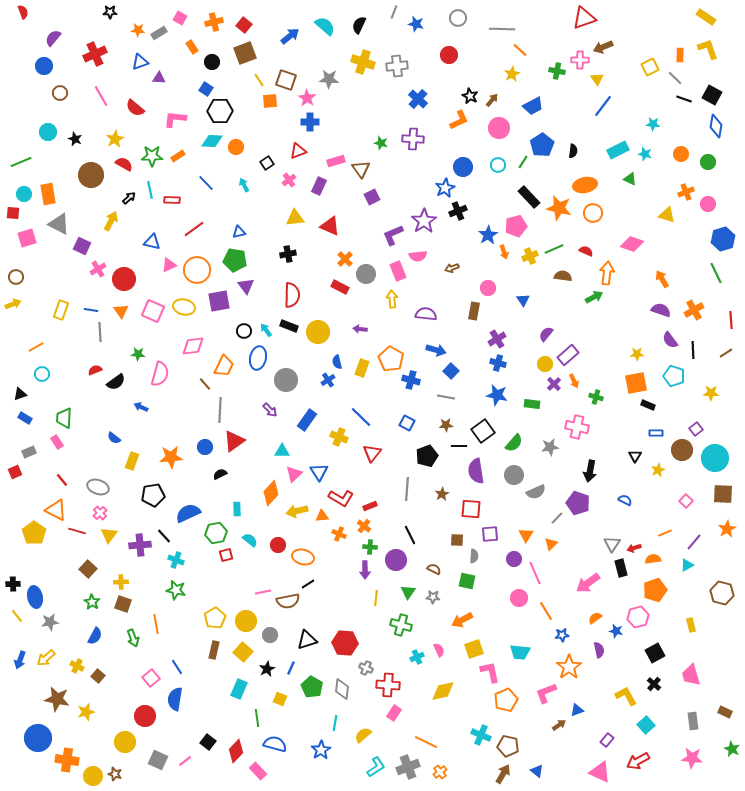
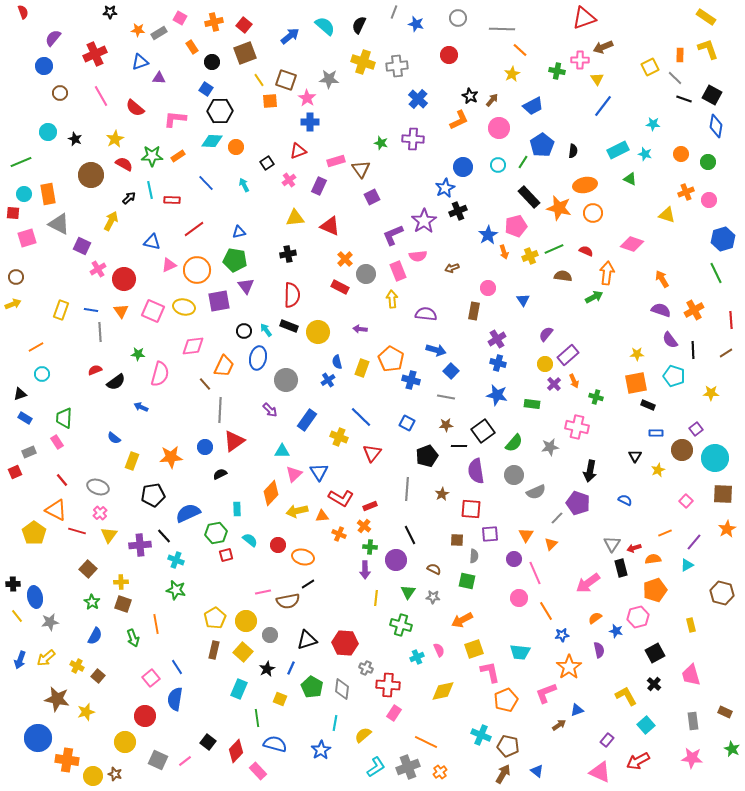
pink circle at (708, 204): moved 1 px right, 4 px up
